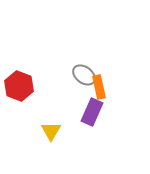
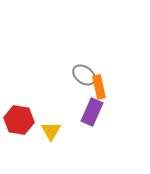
red hexagon: moved 34 px down; rotated 12 degrees counterclockwise
